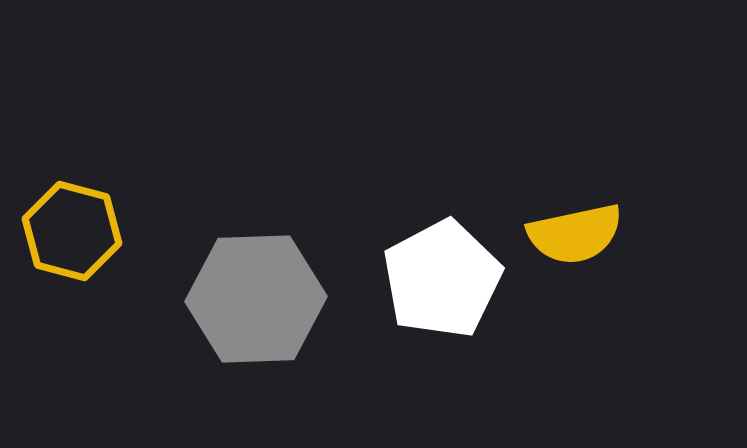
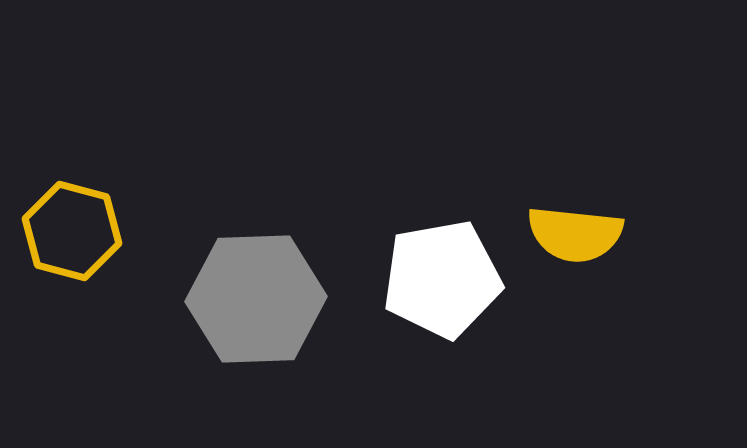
yellow semicircle: rotated 18 degrees clockwise
white pentagon: rotated 18 degrees clockwise
